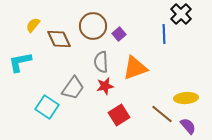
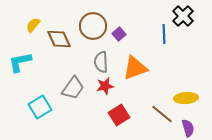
black cross: moved 2 px right, 2 px down
cyan square: moved 7 px left; rotated 25 degrees clockwise
purple semicircle: moved 2 px down; rotated 24 degrees clockwise
